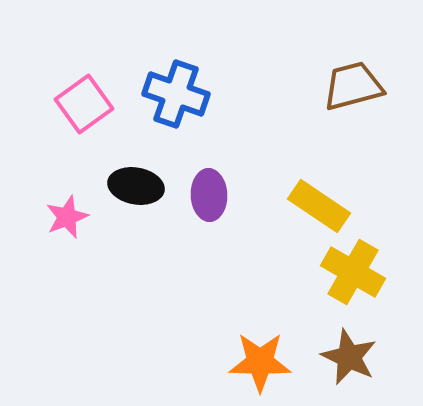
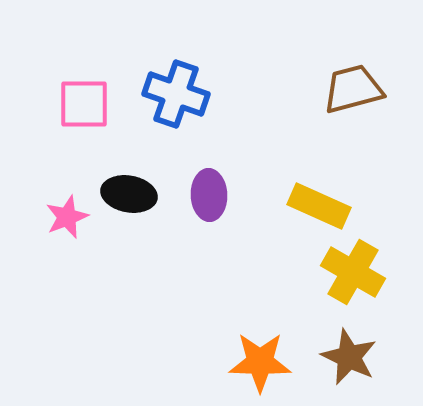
brown trapezoid: moved 3 px down
pink square: rotated 36 degrees clockwise
black ellipse: moved 7 px left, 8 px down
yellow rectangle: rotated 10 degrees counterclockwise
